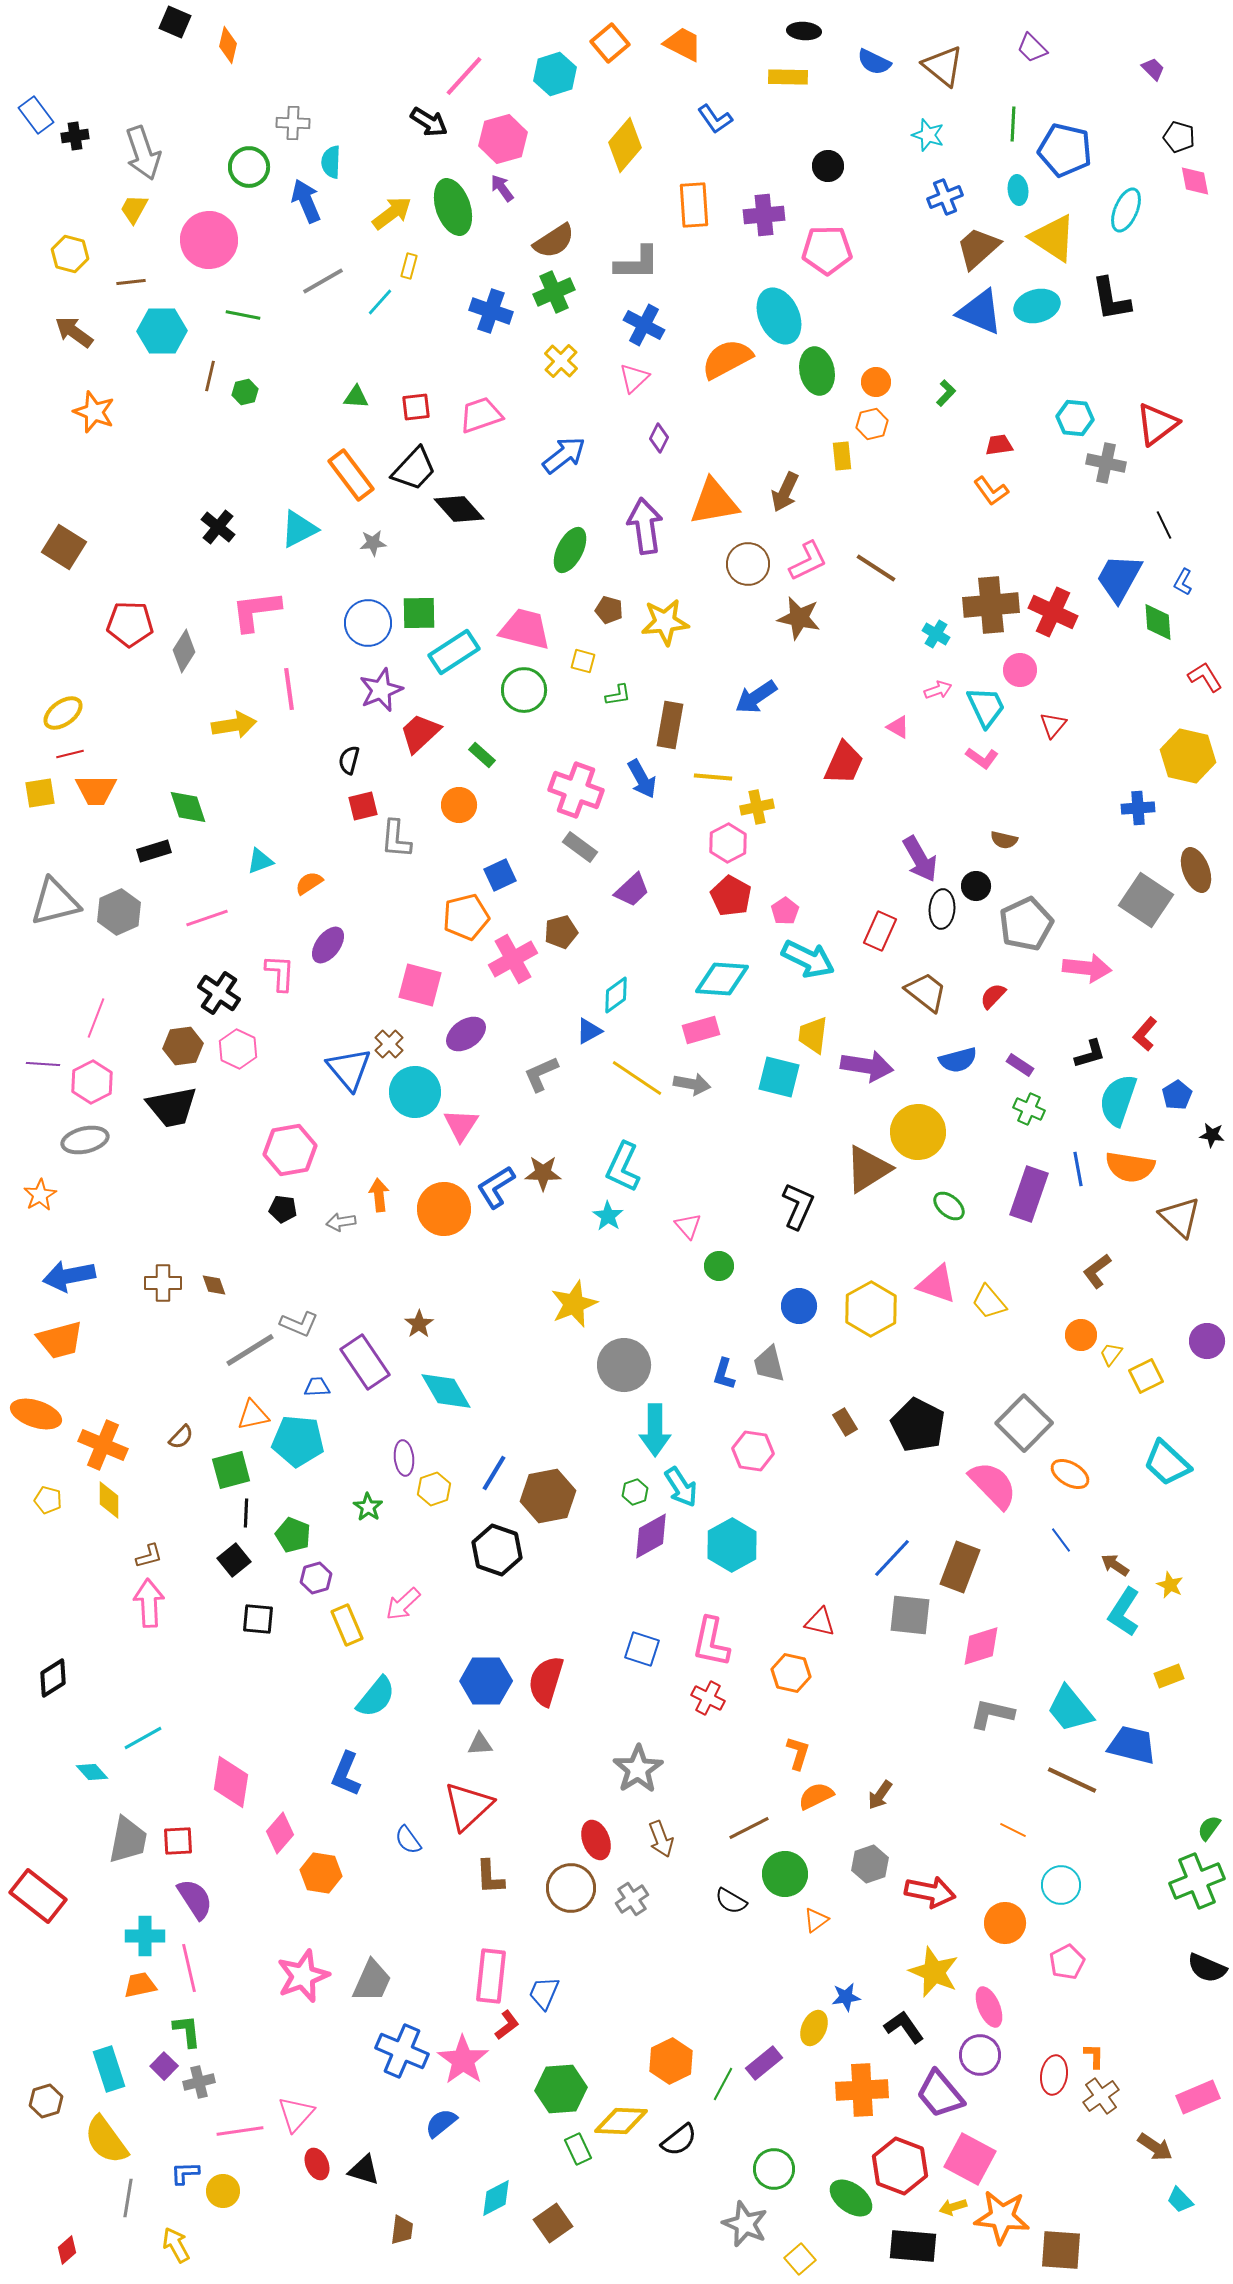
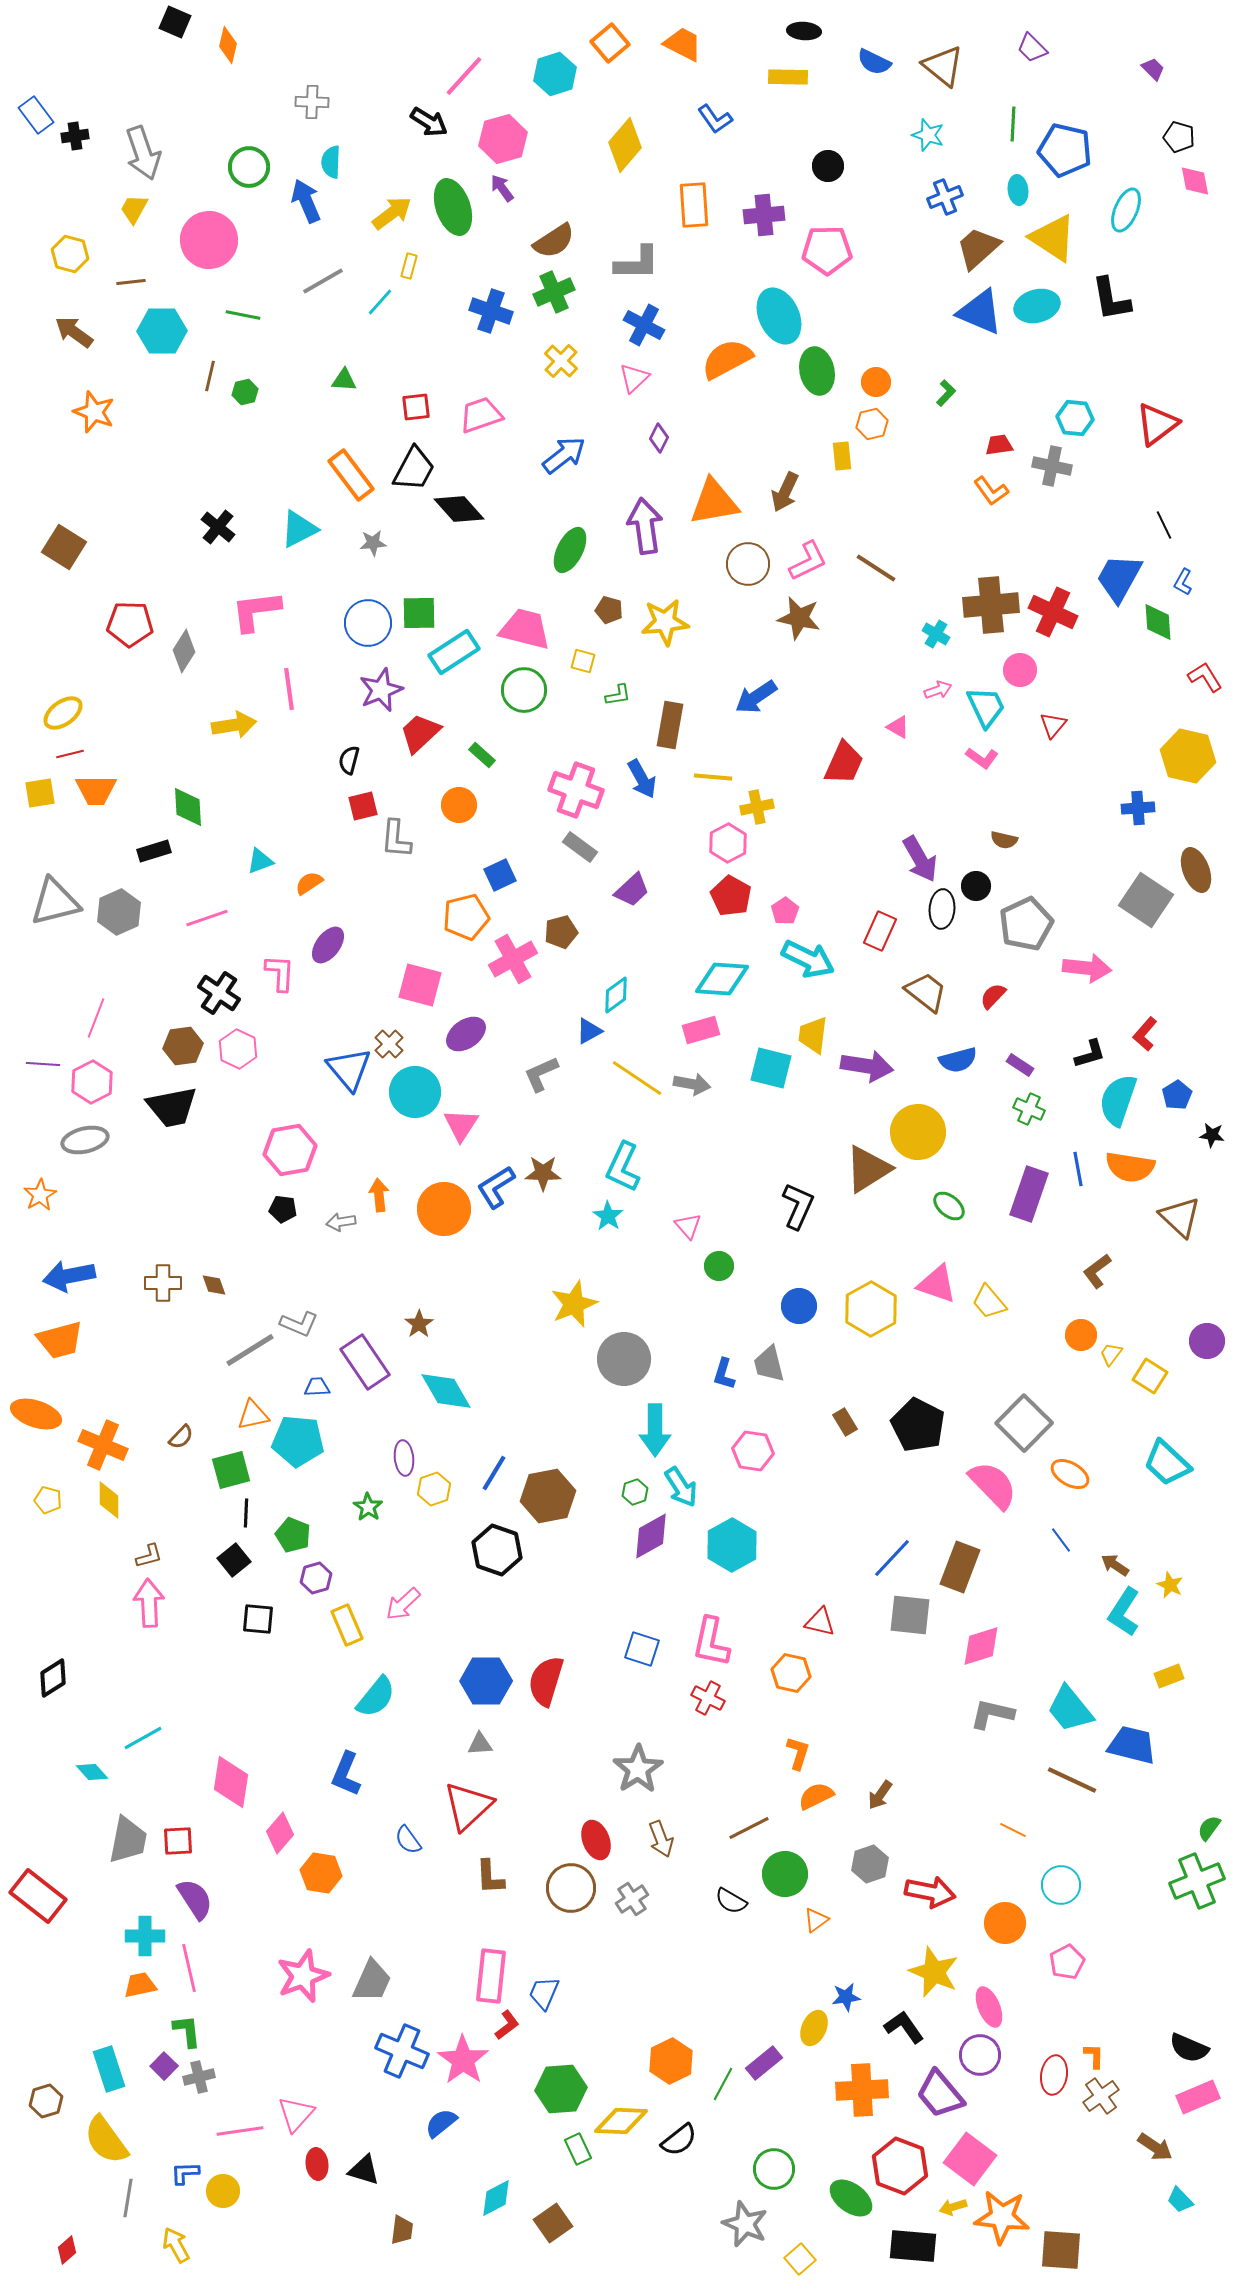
gray cross at (293, 123): moved 19 px right, 21 px up
green triangle at (356, 397): moved 12 px left, 17 px up
gray cross at (1106, 463): moved 54 px left, 3 px down
black trapezoid at (414, 469): rotated 15 degrees counterclockwise
green diamond at (188, 807): rotated 15 degrees clockwise
cyan square at (779, 1077): moved 8 px left, 9 px up
gray circle at (624, 1365): moved 6 px up
yellow square at (1146, 1376): moved 4 px right; rotated 32 degrees counterclockwise
black semicircle at (1207, 1968): moved 18 px left, 80 px down
gray cross at (199, 2082): moved 5 px up
pink square at (970, 2159): rotated 9 degrees clockwise
red ellipse at (317, 2164): rotated 16 degrees clockwise
